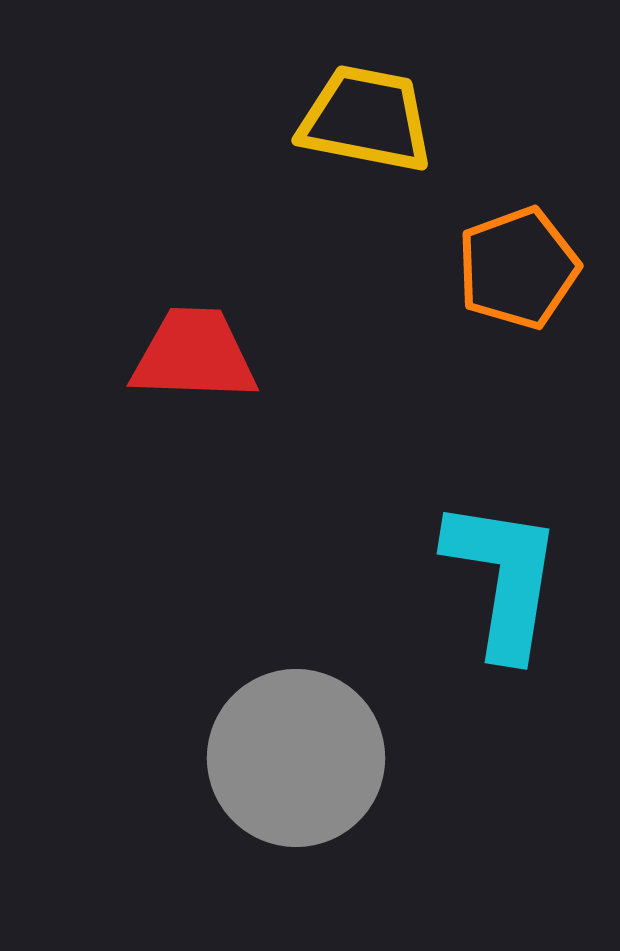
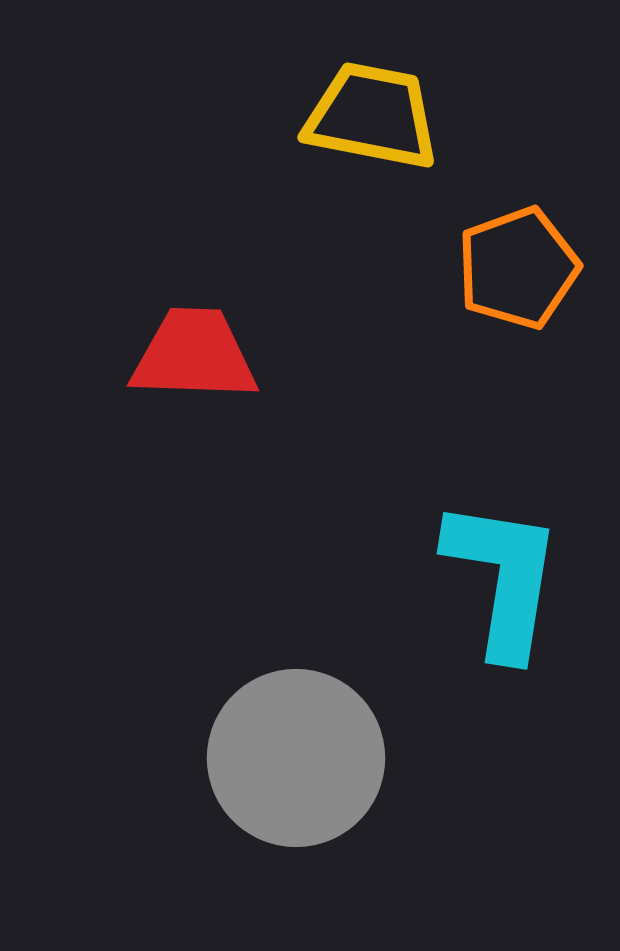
yellow trapezoid: moved 6 px right, 3 px up
